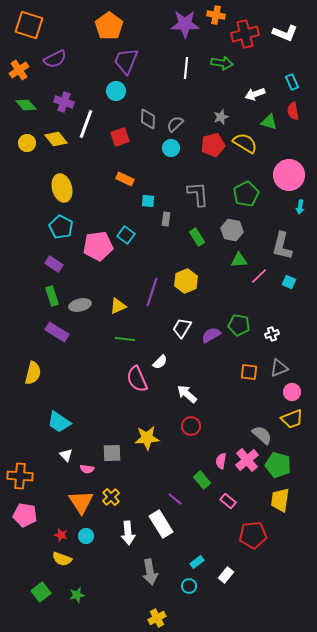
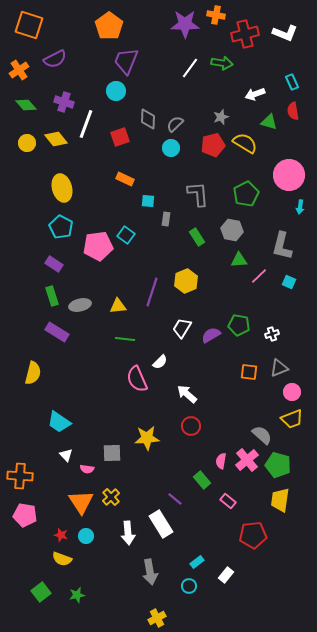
white line at (186, 68): moved 4 px right; rotated 30 degrees clockwise
yellow triangle at (118, 306): rotated 18 degrees clockwise
